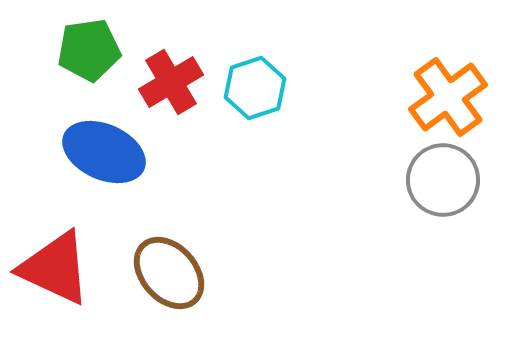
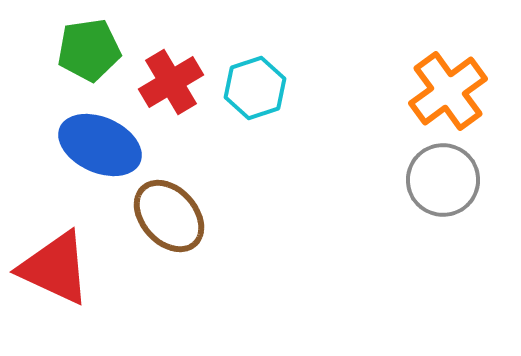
orange cross: moved 6 px up
blue ellipse: moved 4 px left, 7 px up
brown ellipse: moved 57 px up
